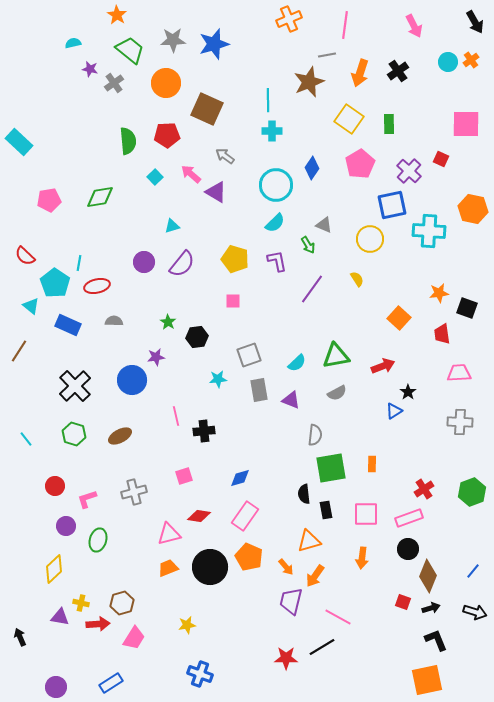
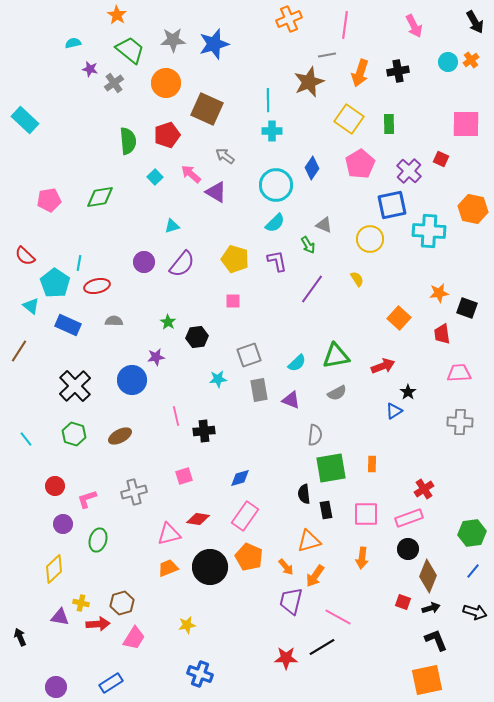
black cross at (398, 71): rotated 25 degrees clockwise
red pentagon at (167, 135): rotated 15 degrees counterclockwise
cyan rectangle at (19, 142): moved 6 px right, 22 px up
green hexagon at (472, 492): moved 41 px down; rotated 12 degrees clockwise
red diamond at (199, 516): moved 1 px left, 3 px down
purple circle at (66, 526): moved 3 px left, 2 px up
